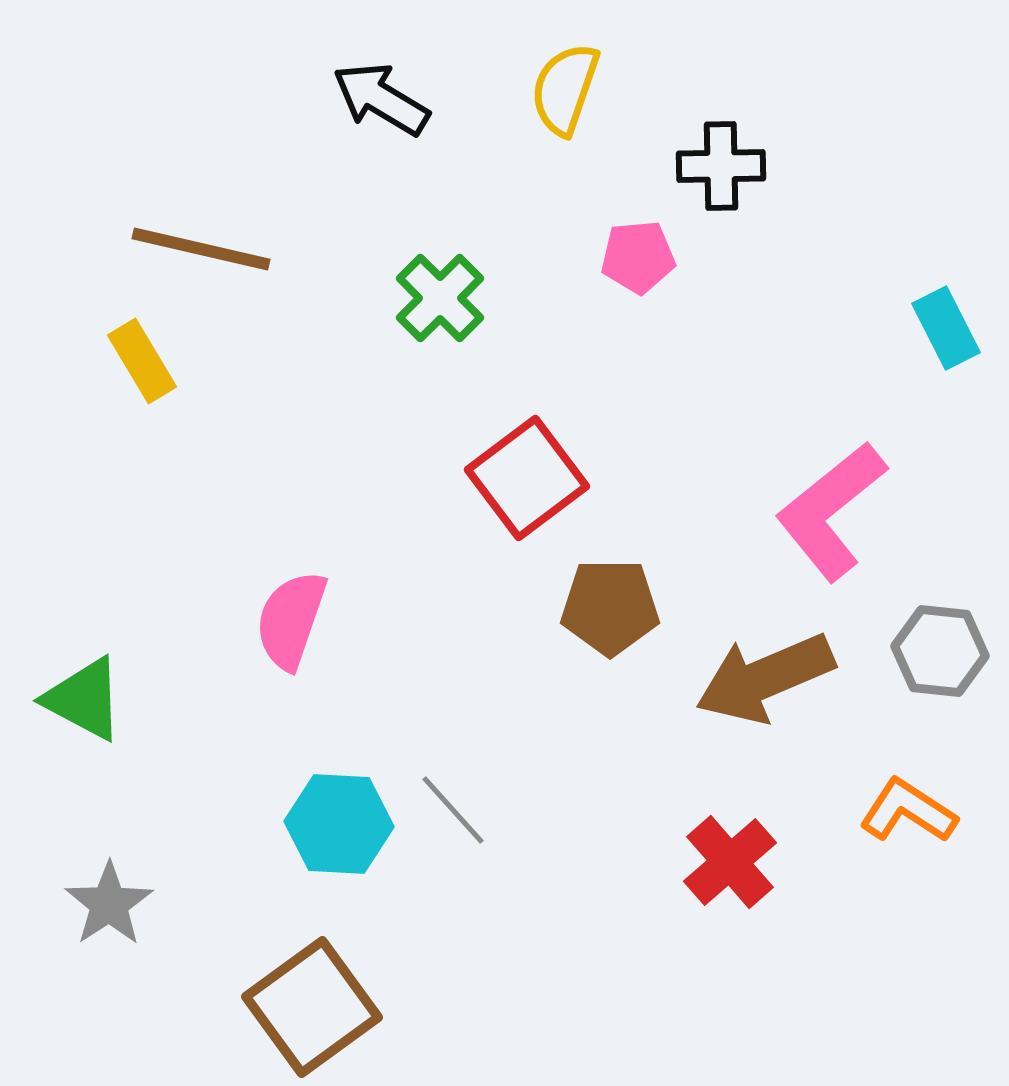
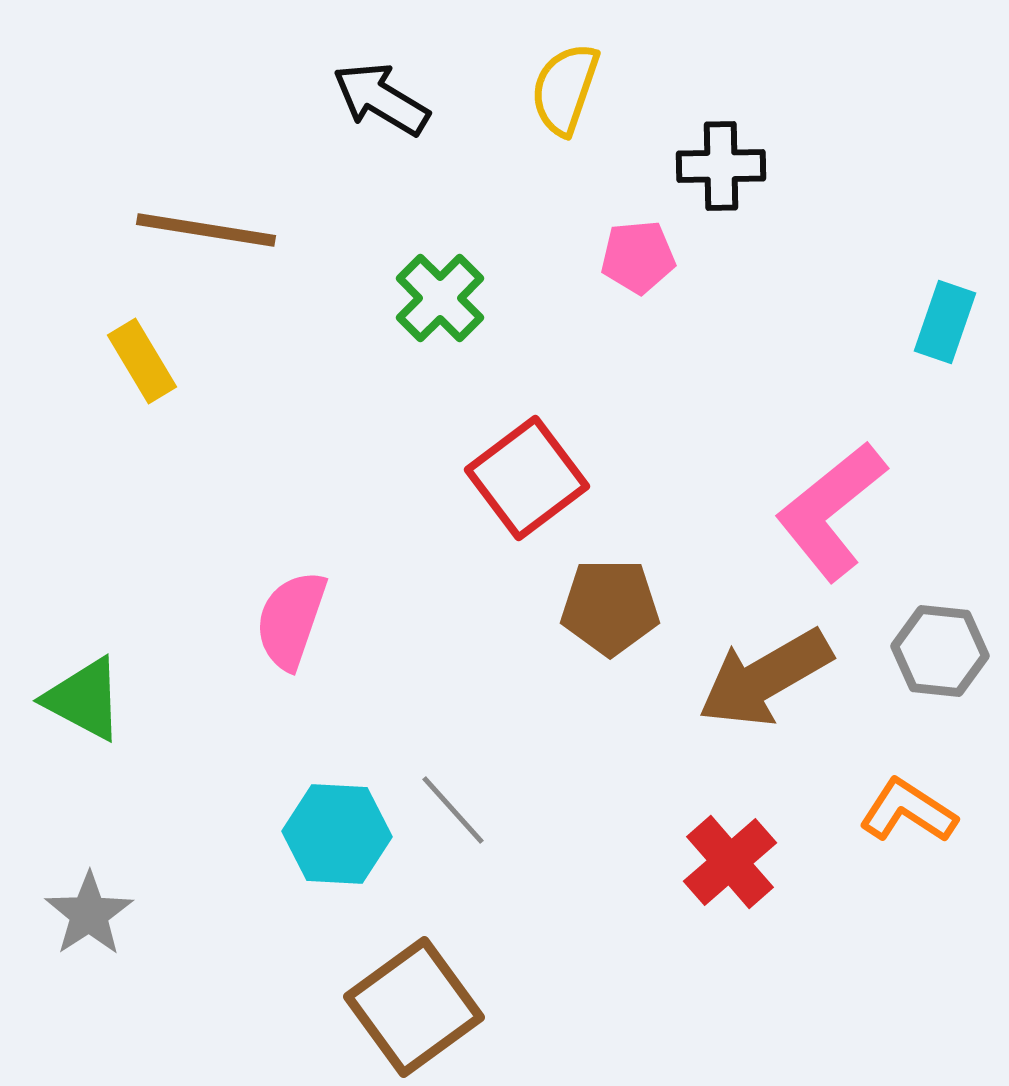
brown line: moved 5 px right, 19 px up; rotated 4 degrees counterclockwise
cyan rectangle: moved 1 px left, 6 px up; rotated 46 degrees clockwise
brown arrow: rotated 7 degrees counterclockwise
cyan hexagon: moved 2 px left, 10 px down
gray star: moved 20 px left, 10 px down
brown square: moved 102 px right
